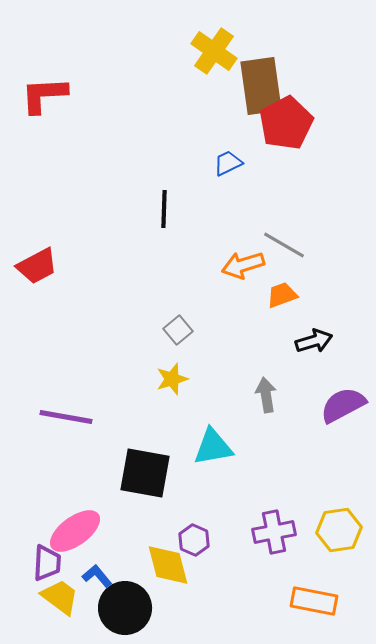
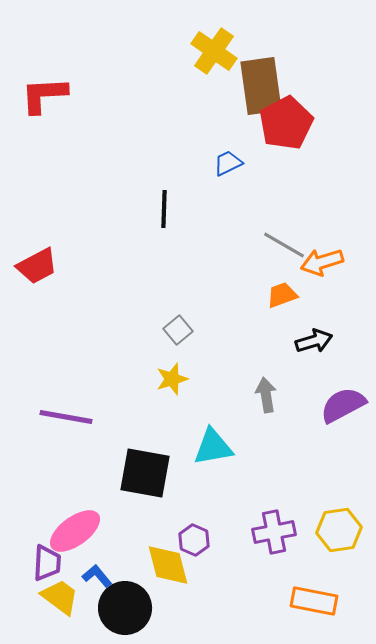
orange arrow: moved 79 px right, 3 px up
